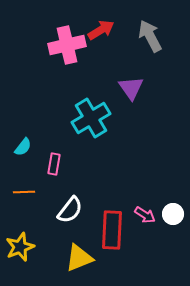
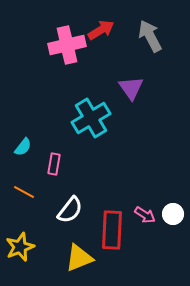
orange line: rotated 30 degrees clockwise
